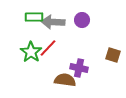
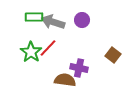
gray arrow: rotated 15 degrees clockwise
brown square: rotated 21 degrees clockwise
